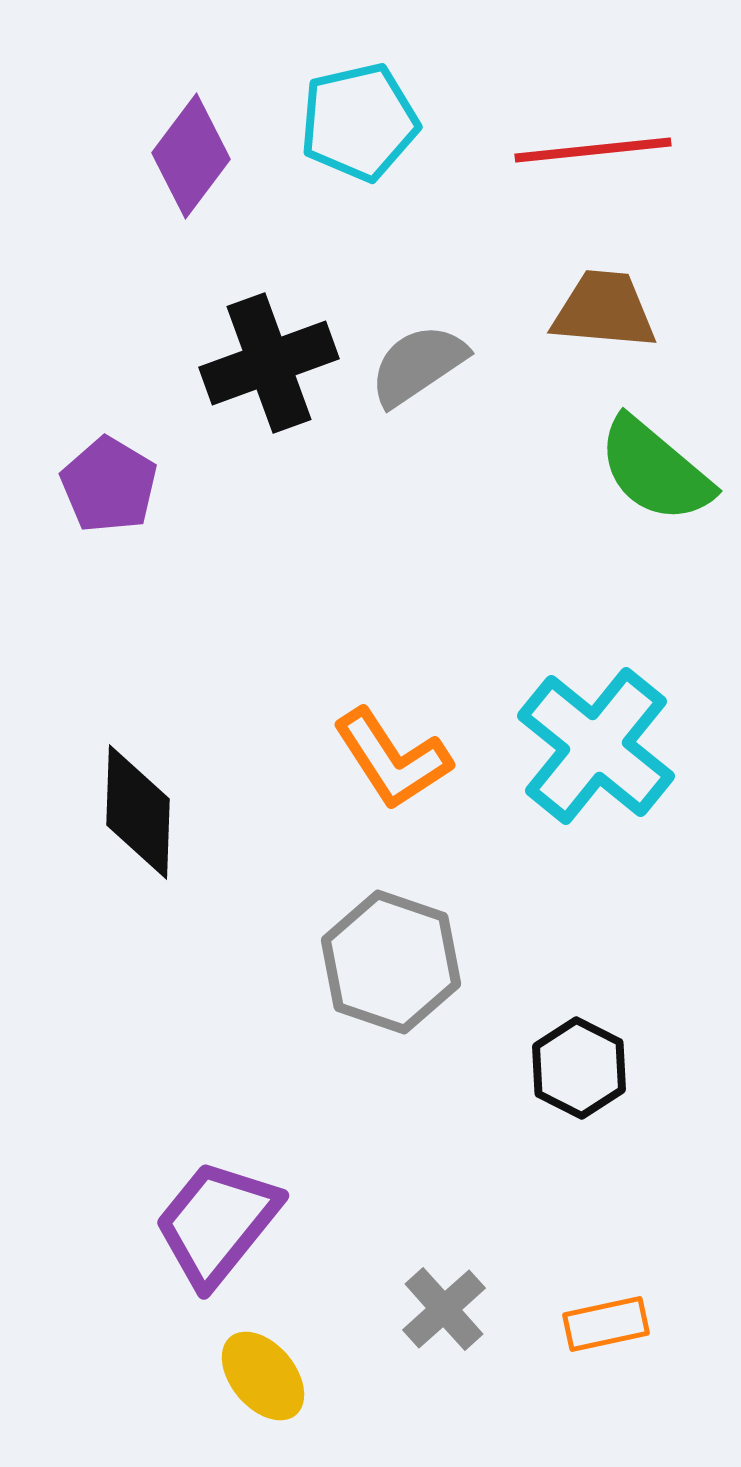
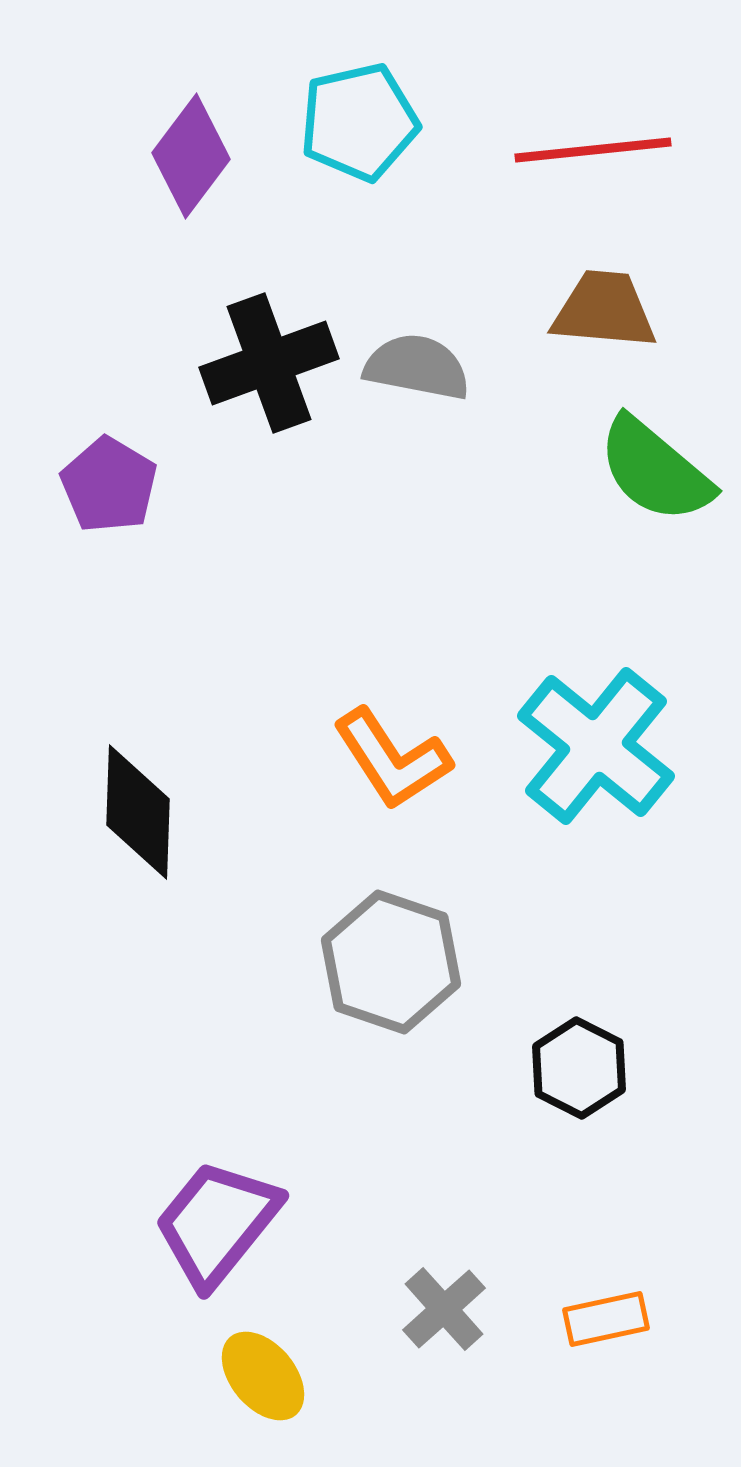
gray semicircle: moved 1 px left, 2 px down; rotated 45 degrees clockwise
orange rectangle: moved 5 px up
